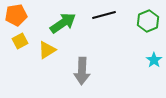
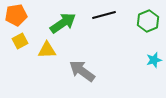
yellow triangle: rotated 30 degrees clockwise
cyan star: rotated 21 degrees clockwise
gray arrow: rotated 124 degrees clockwise
